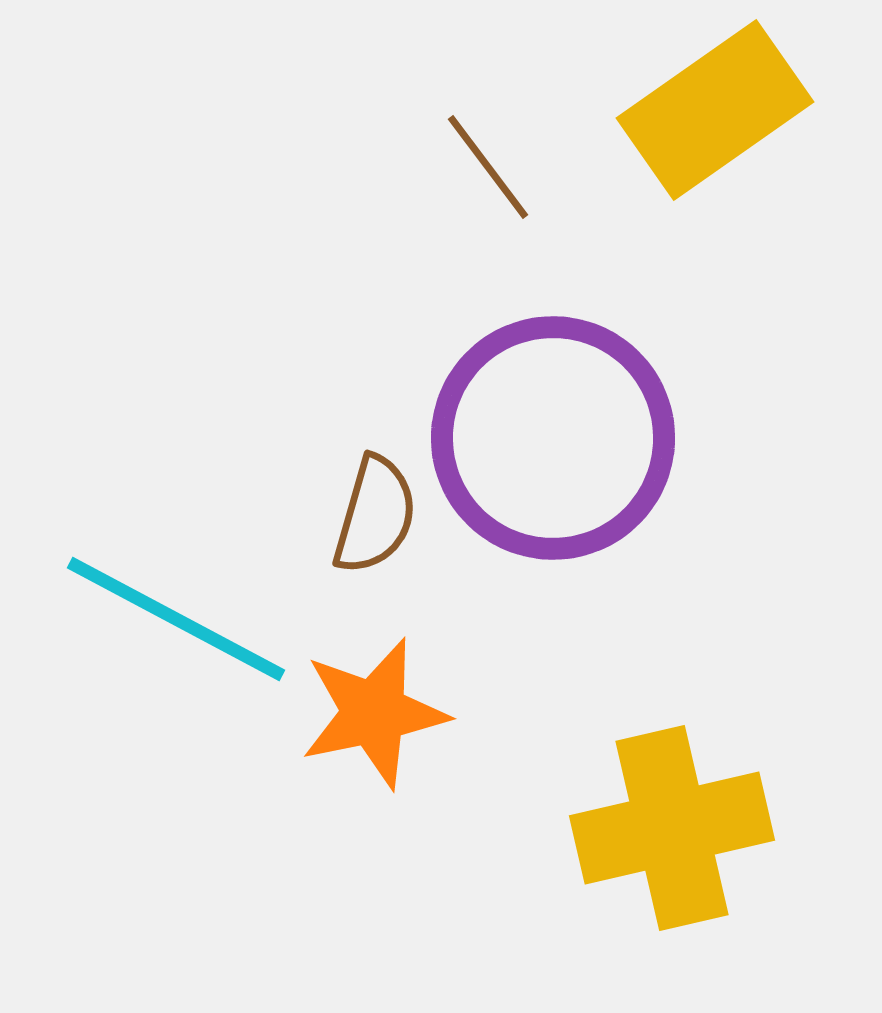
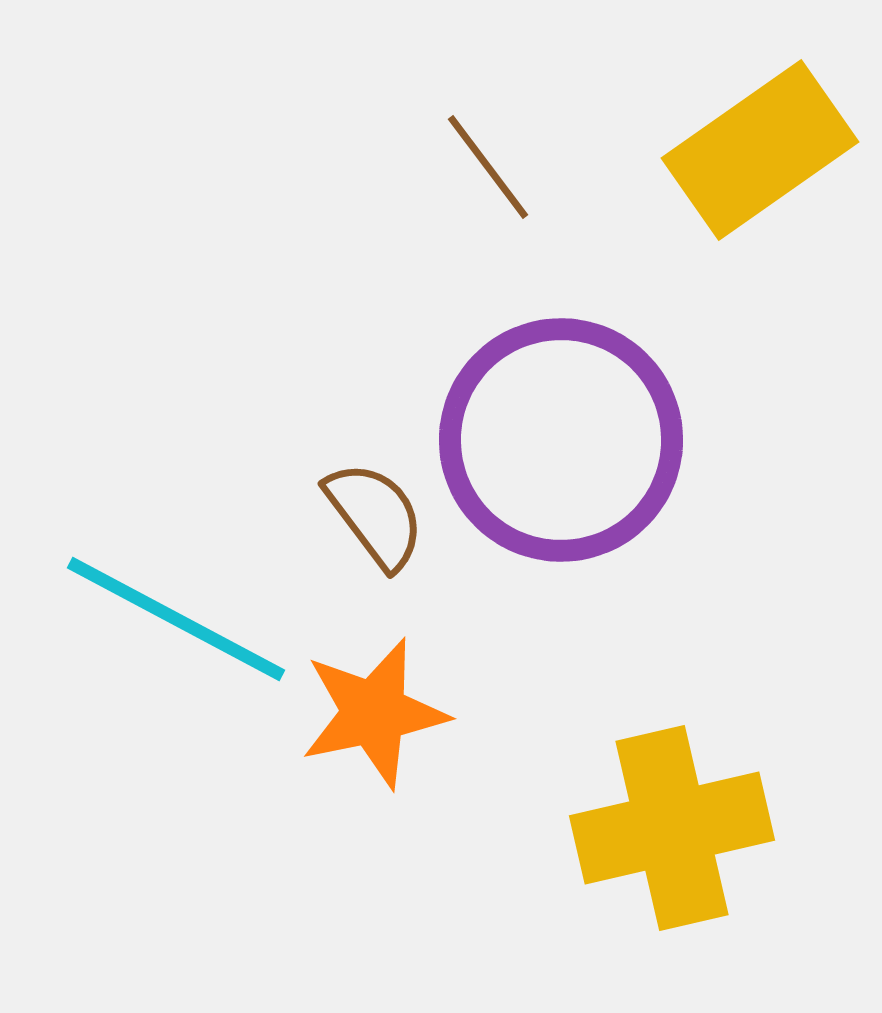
yellow rectangle: moved 45 px right, 40 px down
purple circle: moved 8 px right, 2 px down
brown semicircle: rotated 53 degrees counterclockwise
